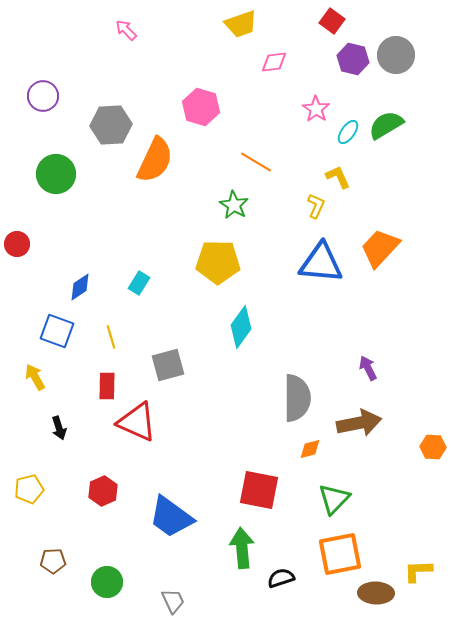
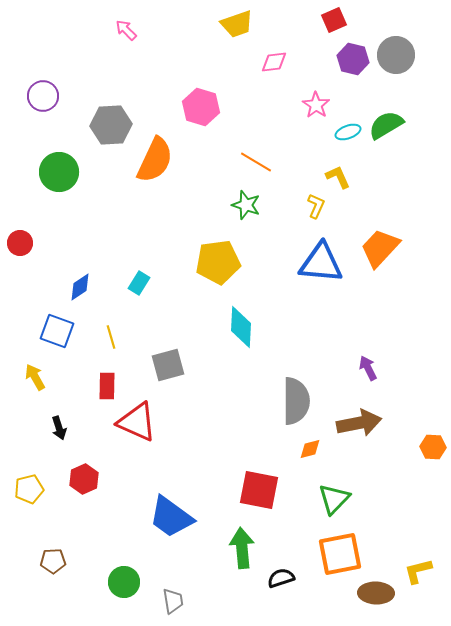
red square at (332, 21): moved 2 px right, 1 px up; rotated 30 degrees clockwise
yellow trapezoid at (241, 24): moved 4 px left
pink star at (316, 109): moved 4 px up
cyan ellipse at (348, 132): rotated 35 degrees clockwise
green circle at (56, 174): moved 3 px right, 2 px up
green star at (234, 205): moved 12 px right; rotated 12 degrees counterclockwise
red circle at (17, 244): moved 3 px right, 1 px up
yellow pentagon at (218, 262): rotated 9 degrees counterclockwise
cyan diamond at (241, 327): rotated 33 degrees counterclockwise
gray semicircle at (297, 398): moved 1 px left, 3 px down
red hexagon at (103, 491): moved 19 px left, 12 px up
yellow L-shape at (418, 571): rotated 12 degrees counterclockwise
green circle at (107, 582): moved 17 px right
gray trapezoid at (173, 601): rotated 16 degrees clockwise
